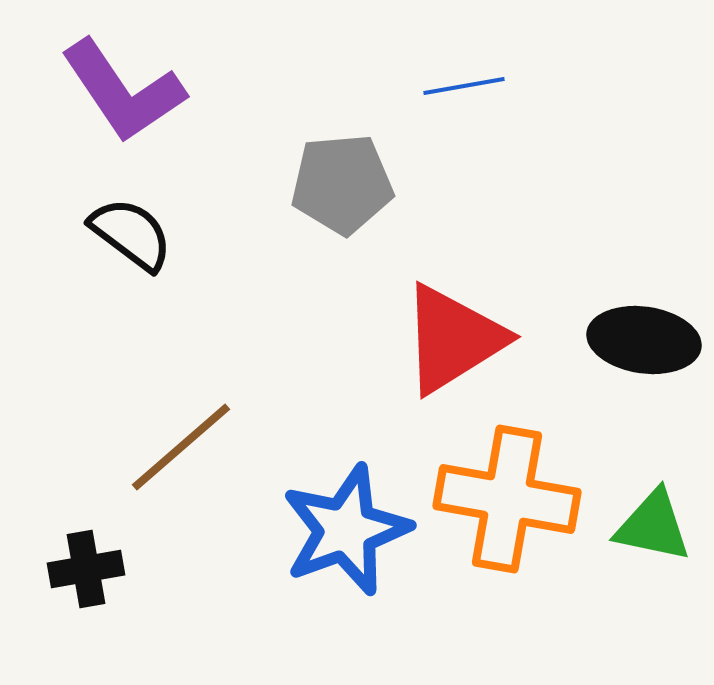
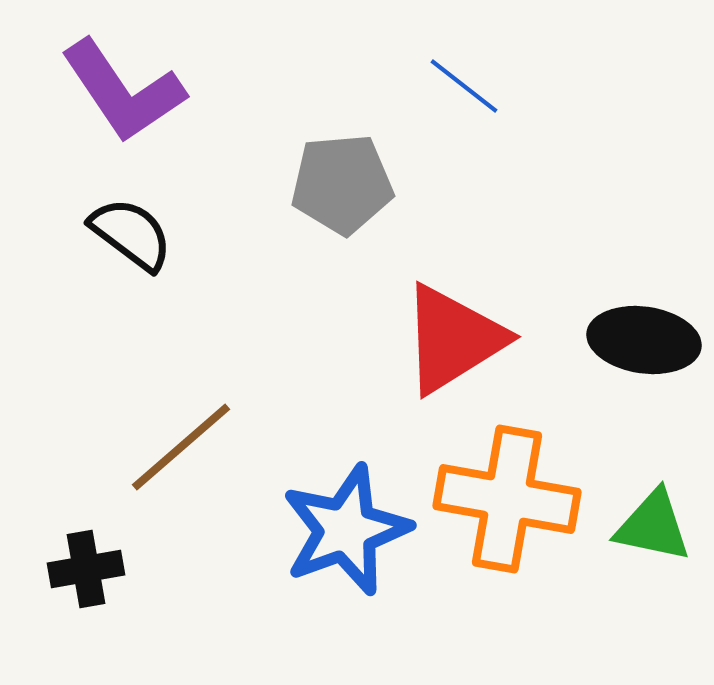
blue line: rotated 48 degrees clockwise
